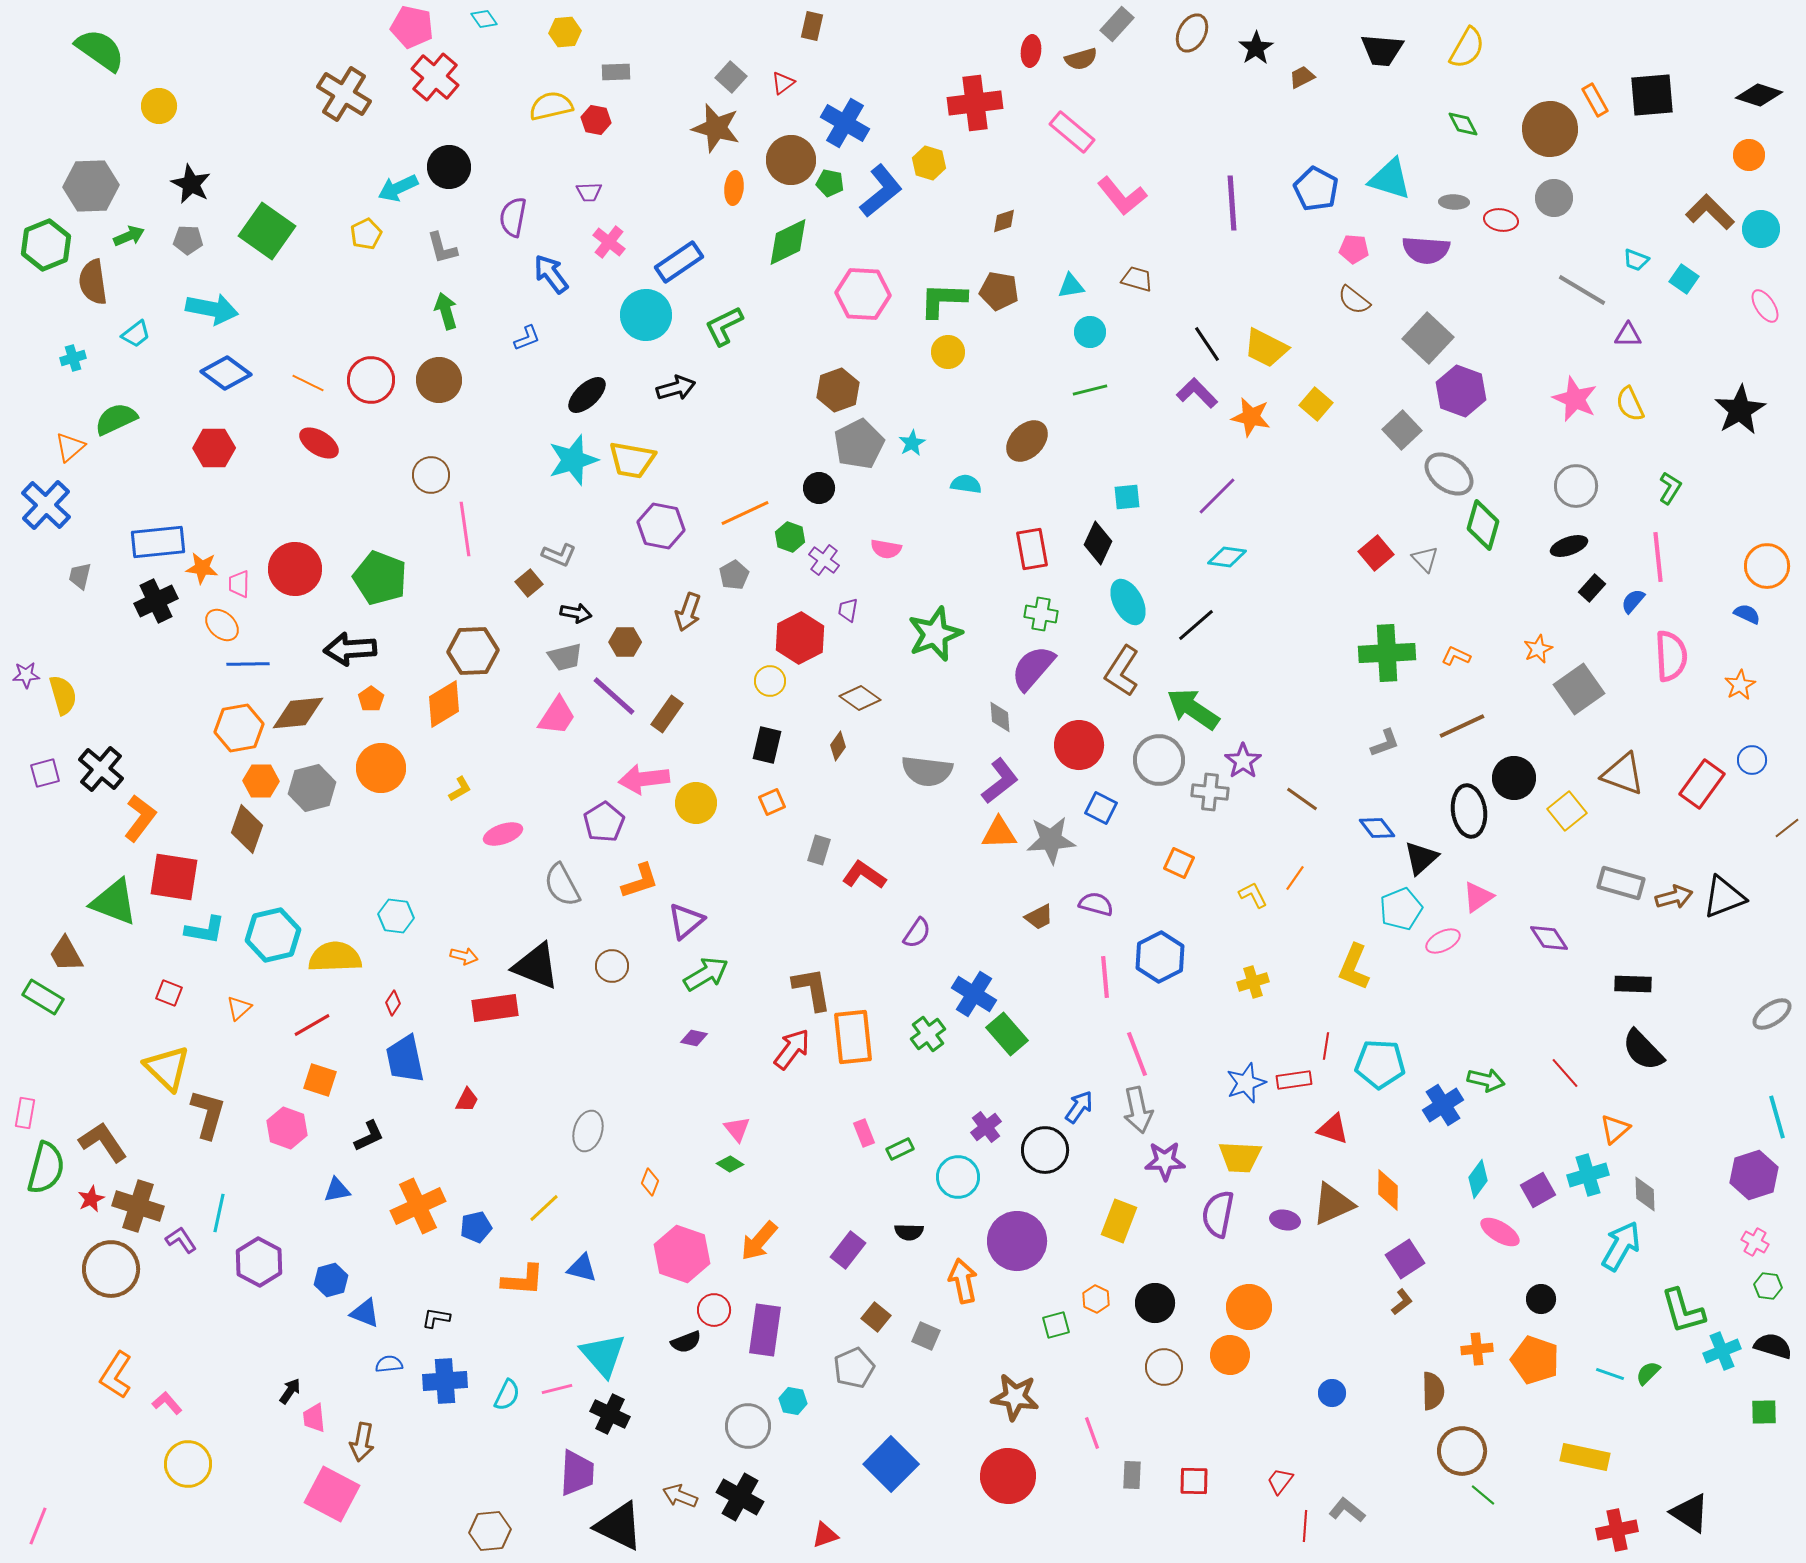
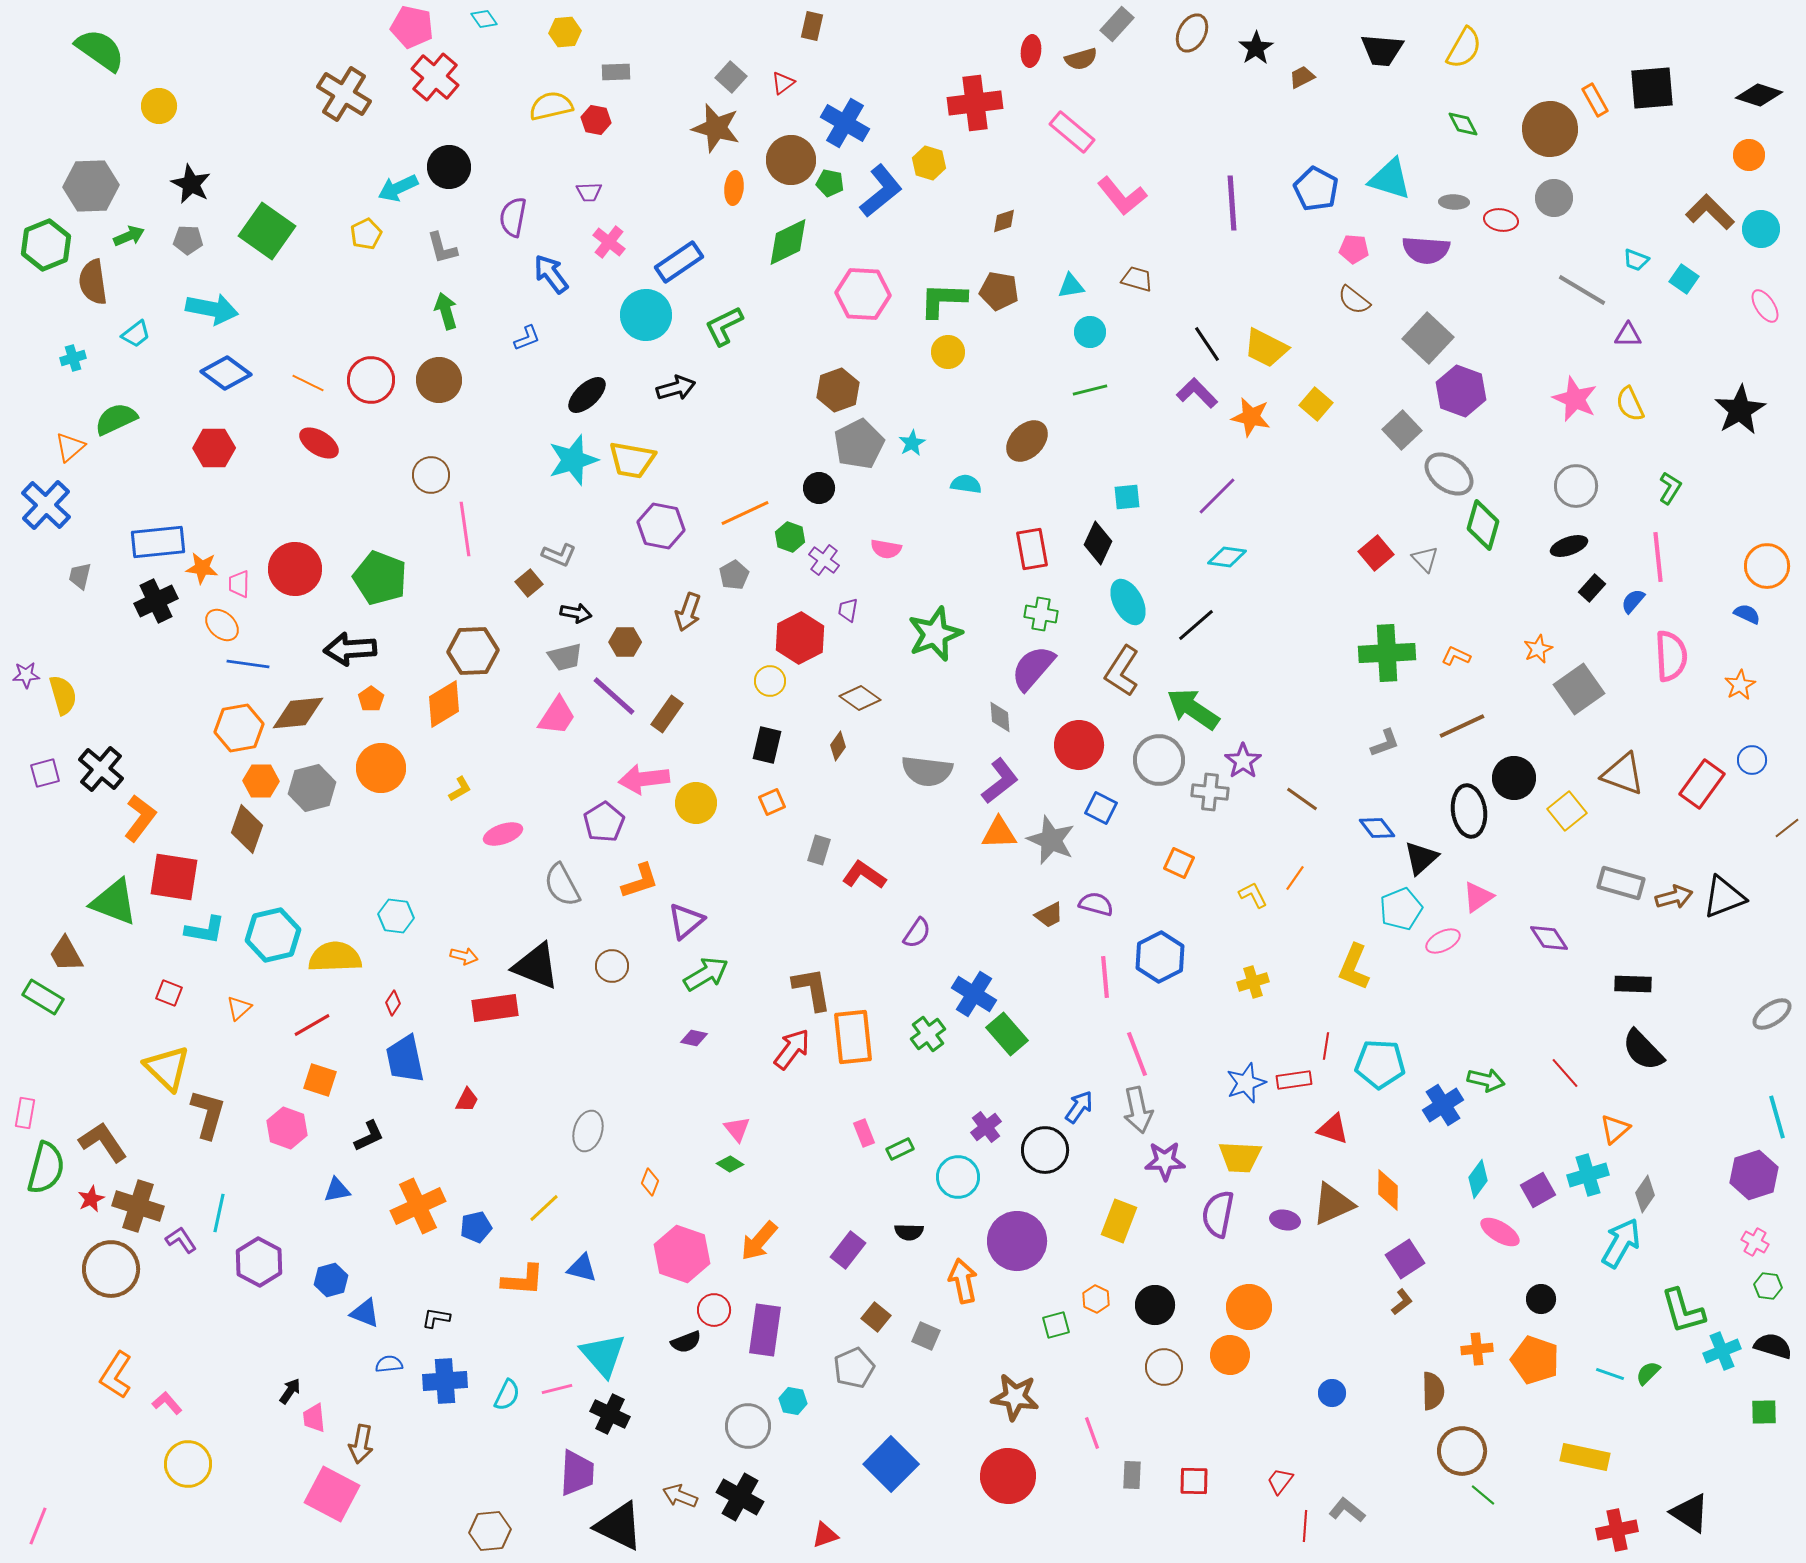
yellow semicircle at (1467, 48): moved 3 px left
black square at (1652, 95): moved 7 px up
blue line at (248, 664): rotated 9 degrees clockwise
gray star at (1051, 840): rotated 27 degrees clockwise
brown trapezoid at (1039, 917): moved 10 px right, 2 px up
gray diamond at (1645, 1194): rotated 36 degrees clockwise
cyan arrow at (1621, 1246): moved 3 px up
black circle at (1155, 1303): moved 2 px down
brown arrow at (362, 1442): moved 1 px left, 2 px down
